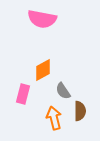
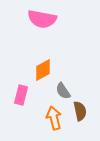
pink rectangle: moved 2 px left, 1 px down
brown semicircle: rotated 12 degrees counterclockwise
